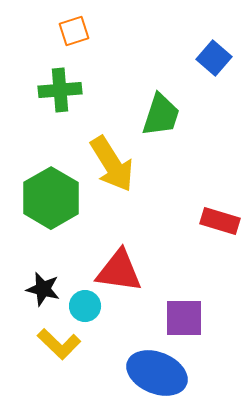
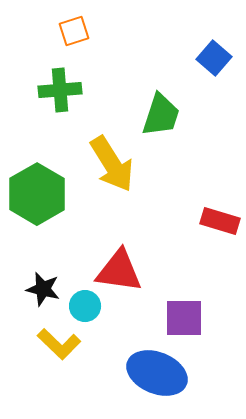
green hexagon: moved 14 px left, 4 px up
